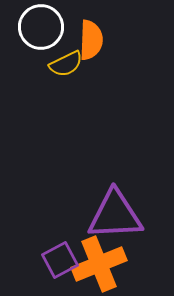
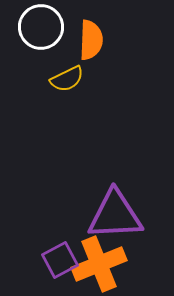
yellow semicircle: moved 1 px right, 15 px down
